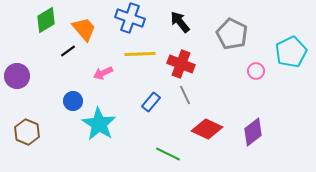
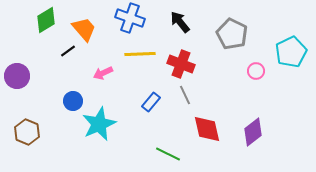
cyan star: rotated 16 degrees clockwise
red diamond: rotated 52 degrees clockwise
